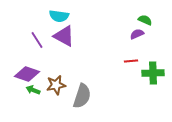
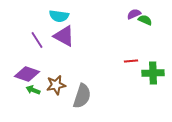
purple semicircle: moved 3 px left, 20 px up
